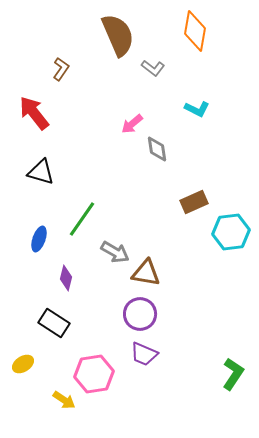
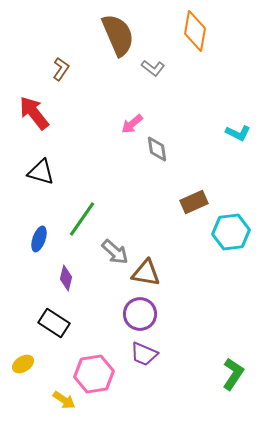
cyan L-shape: moved 41 px right, 24 px down
gray arrow: rotated 12 degrees clockwise
